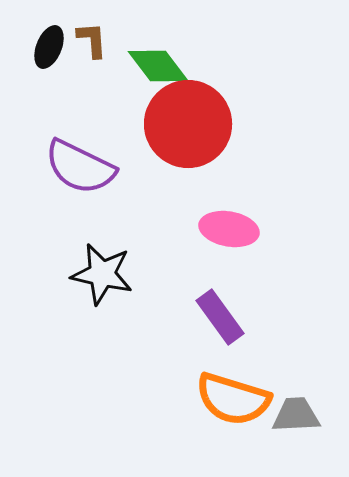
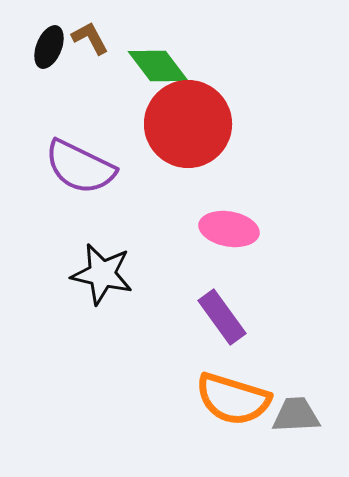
brown L-shape: moved 2 px left, 2 px up; rotated 24 degrees counterclockwise
purple rectangle: moved 2 px right
